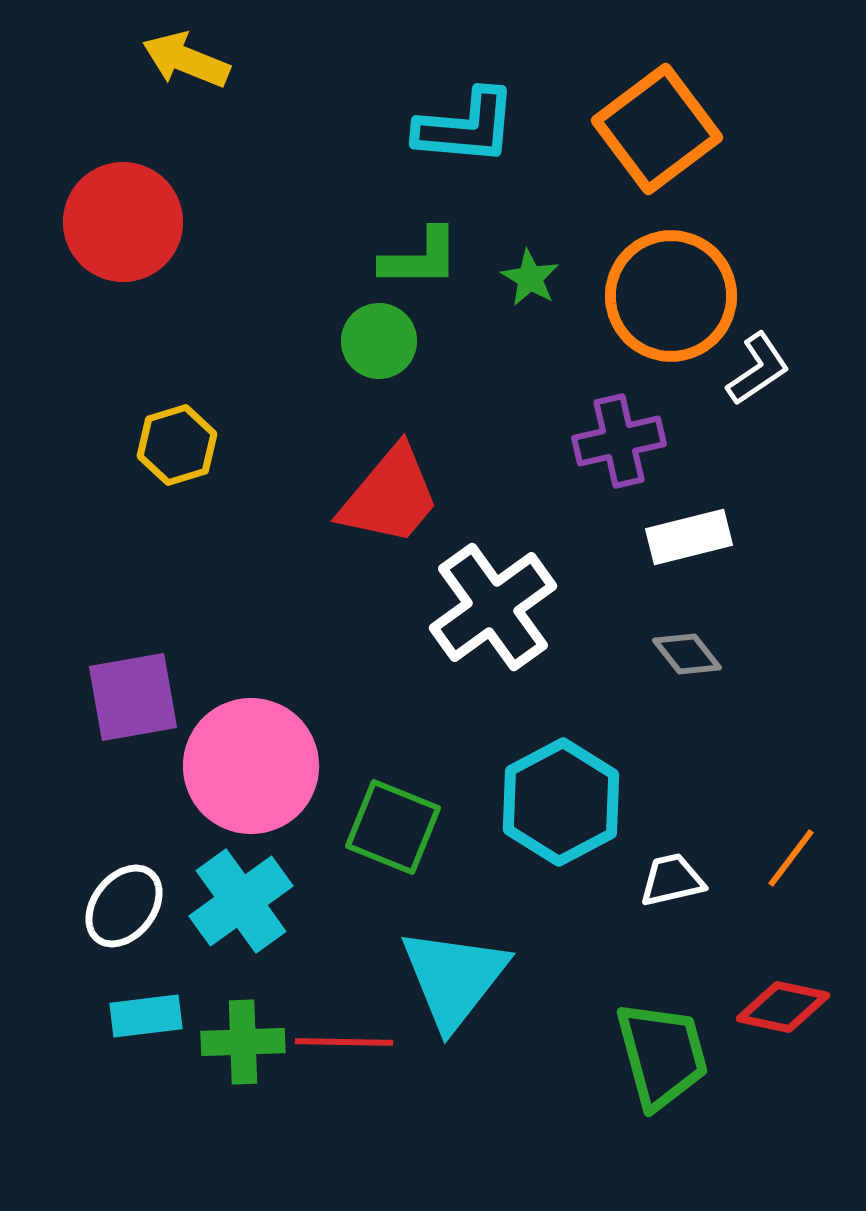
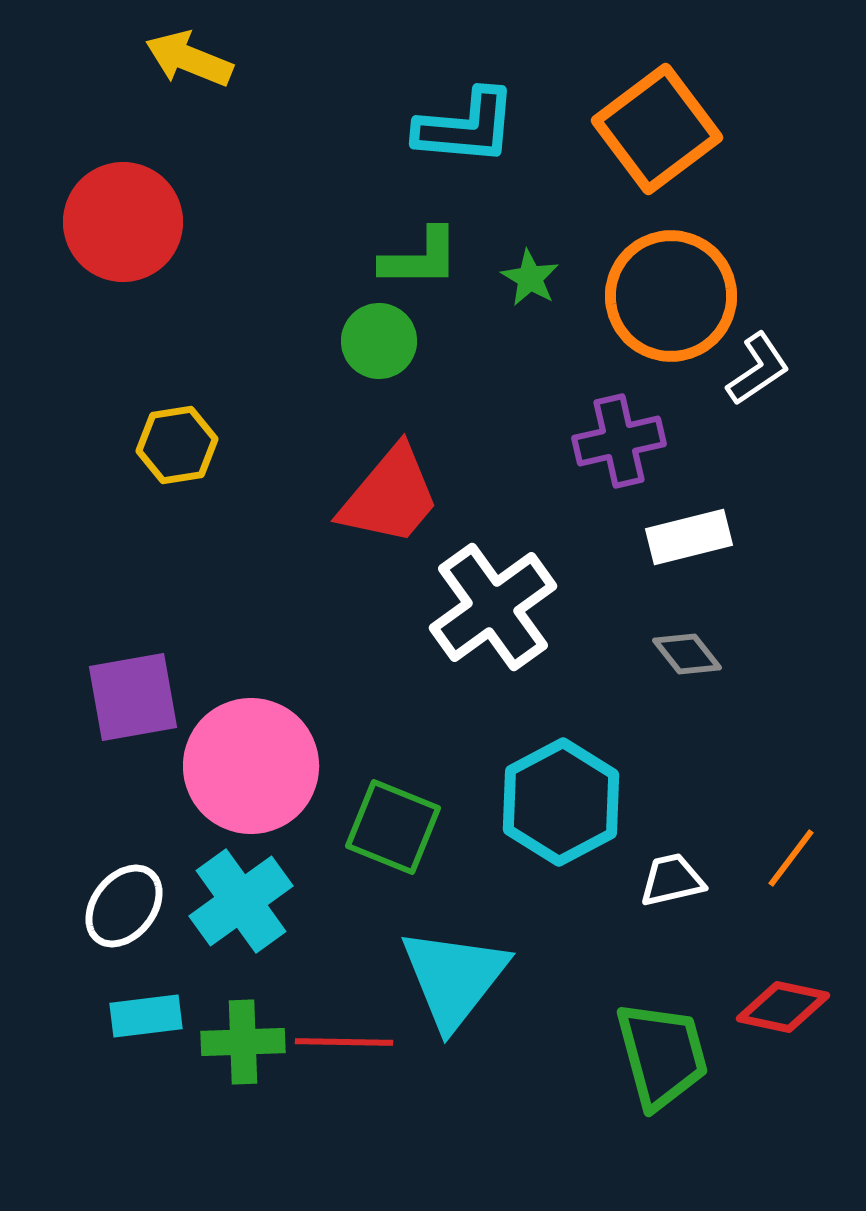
yellow arrow: moved 3 px right, 1 px up
yellow hexagon: rotated 8 degrees clockwise
